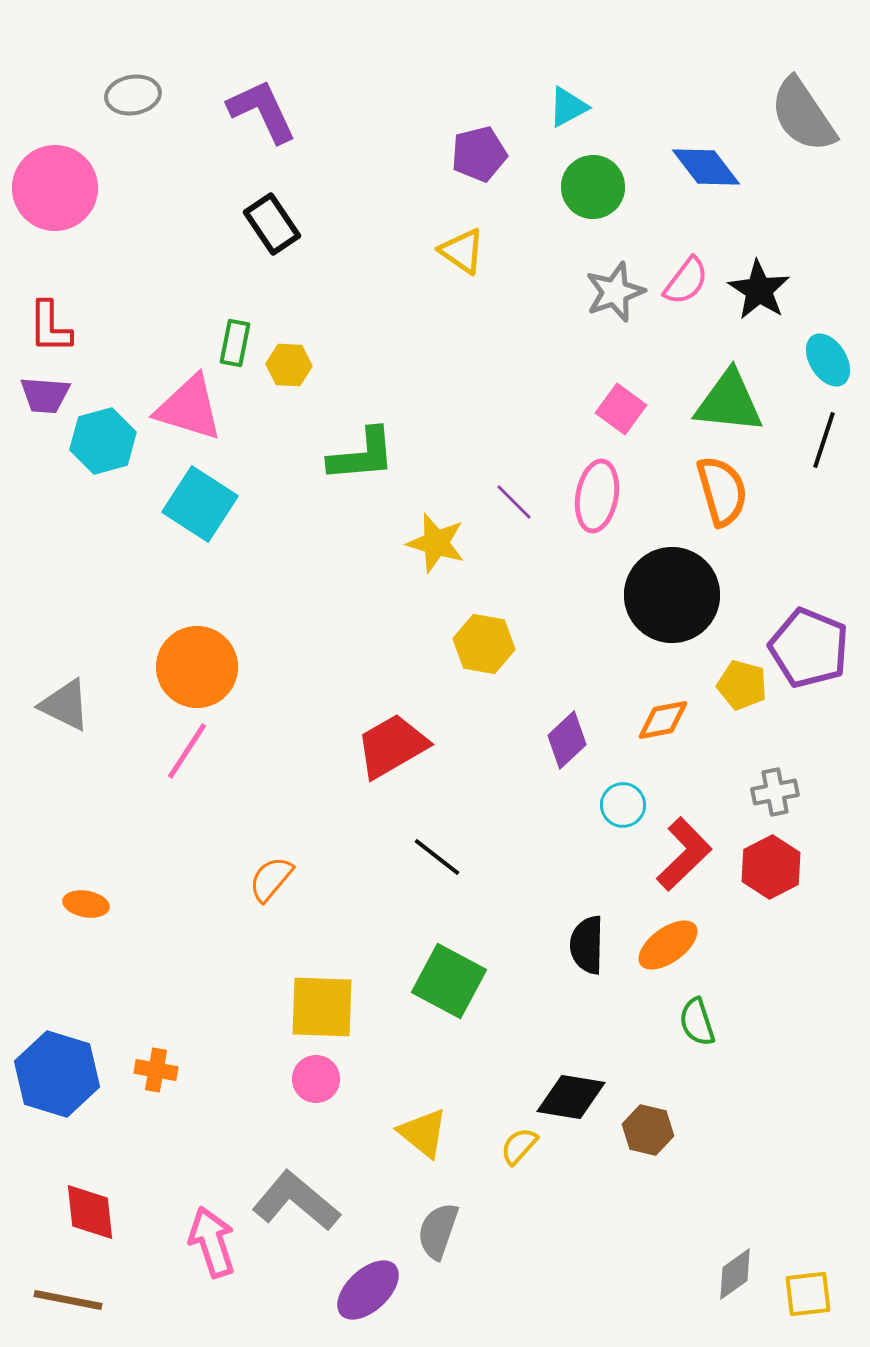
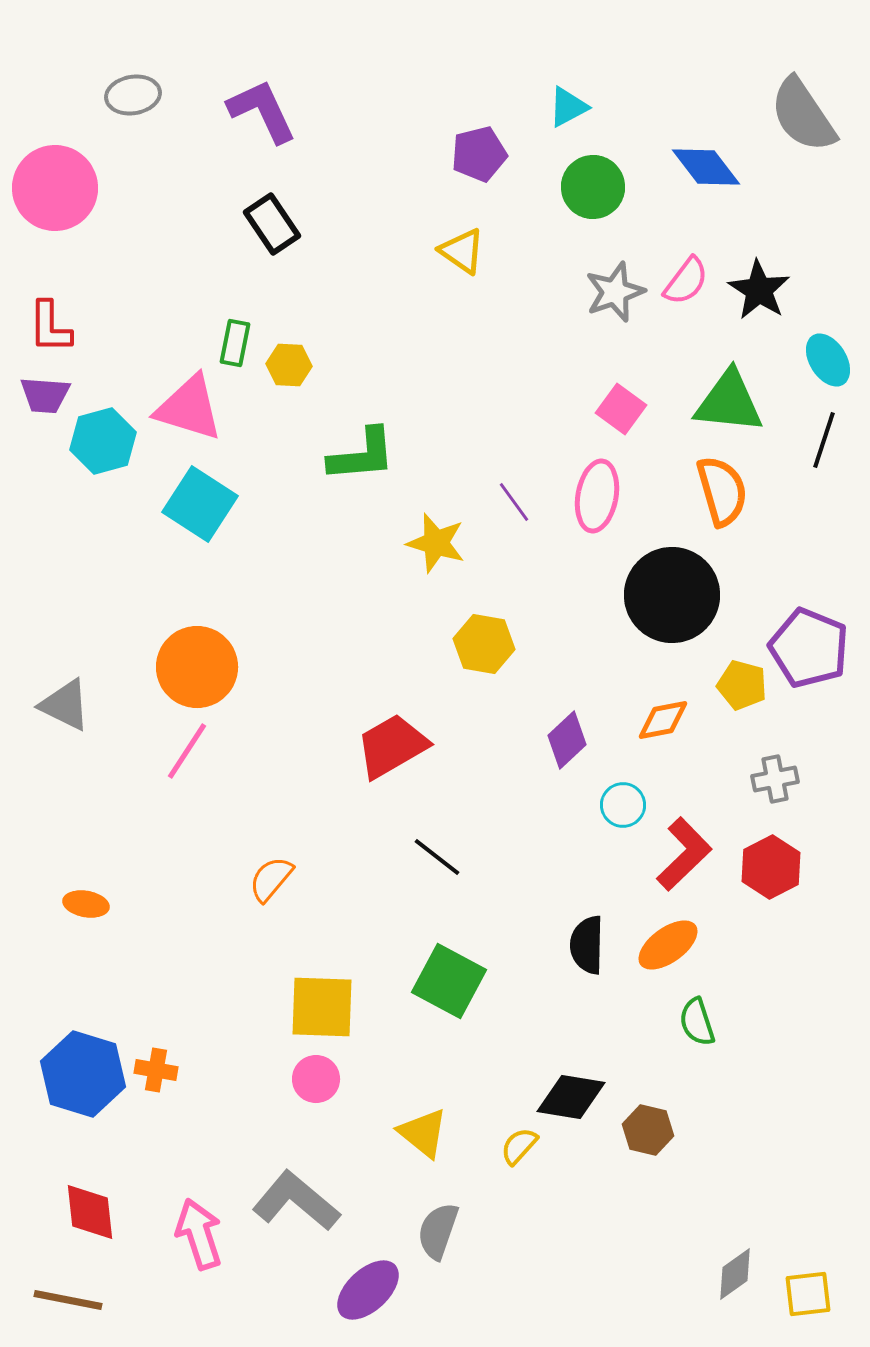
purple line at (514, 502): rotated 9 degrees clockwise
gray cross at (775, 792): moved 13 px up
blue hexagon at (57, 1074): moved 26 px right
pink arrow at (212, 1242): moved 13 px left, 8 px up
